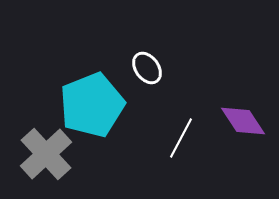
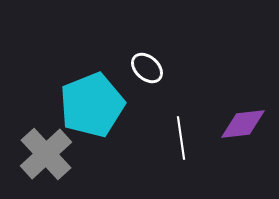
white ellipse: rotated 12 degrees counterclockwise
purple diamond: moved 3 px down; rotated 63 degrees counterclockwise
white line: rotated 36 degrees counterclockwise
